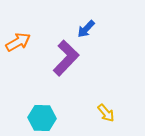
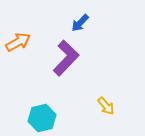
blue arrow: moved 6 px left, 6 px up
yellow arrow: moved 7 px up
cyan hexagon: rotated 16 degrees counterclockwise
